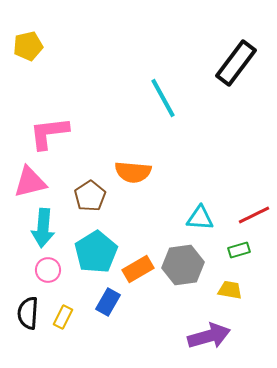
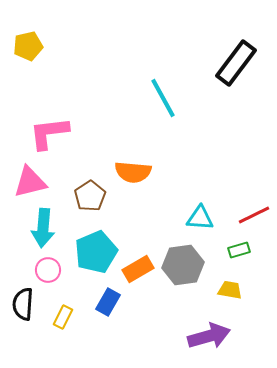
cyan pentagon: rotated 9 degrees clockwise
black semicircle: moved 5 px left, 9 px up
